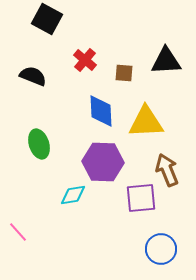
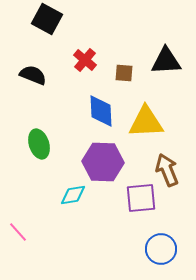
black semicircle: moved 1 px up
